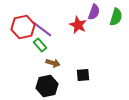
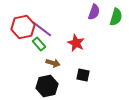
red star: moved 2 px left, 18 px down
green rectangle: moved 1 px left, 1 px up
black square: rotated 16 degrees clockwise
